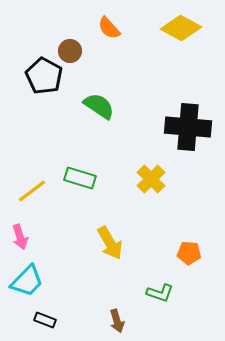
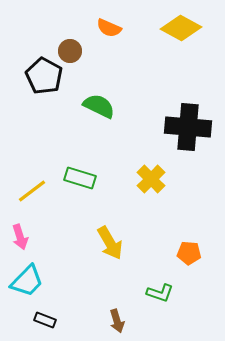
orange semicircle: rotated 25 degrees counterclockwise
green semicircle: rotated 8 degrees counterclockwise
